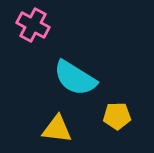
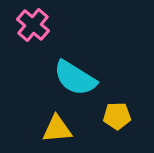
pink cross: rotated 12 degrees clockwise
yellow triangle: rotated 12 degrees counterclockwise
